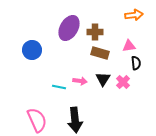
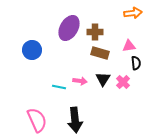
orange arrow: moved 1 px left, 2 px up
